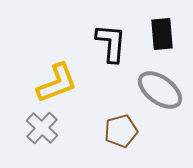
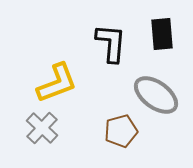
gray ellipse: moved 4 px left, 5 px down
